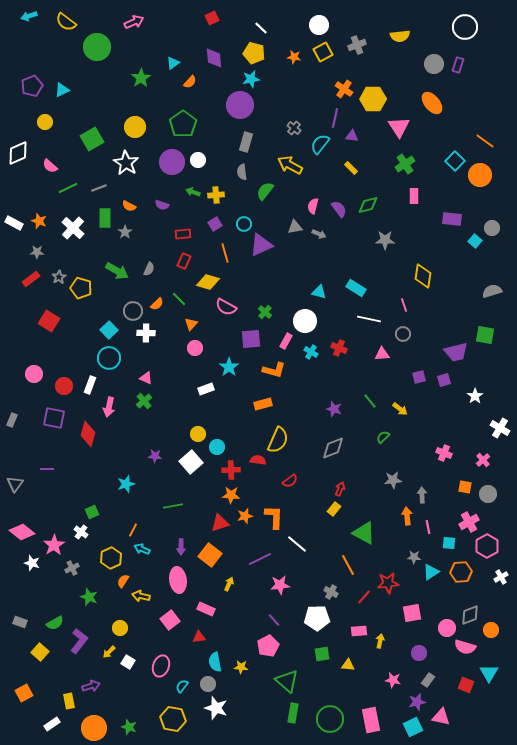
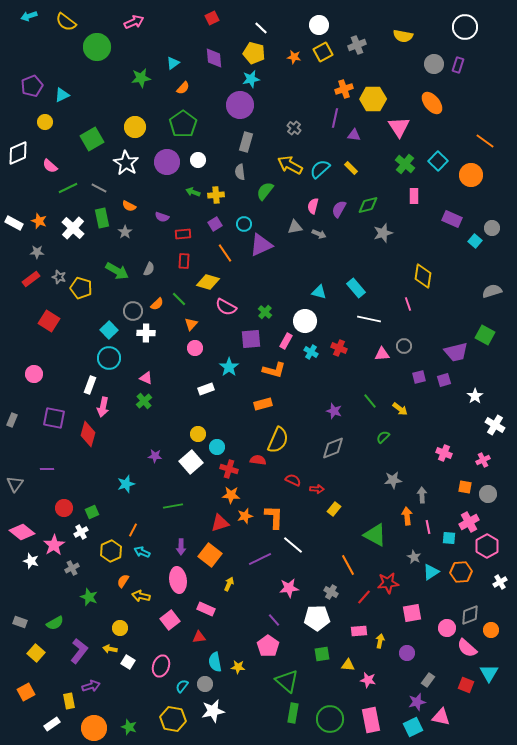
yellow semicircle at (400, 36): moved 3 px right; rotated 18 degrees clockwise
green star at (141, 78): rotated 24 degrees clockwise
orange semicircle at (190, 82): moved 7 px left, 6 px down
orange cross at (344, 89): rotated 36 degrees clockwise
cyan triangle at (62, 90): moved 5 px down
purple triangle at (352, 136): moved 2 px right, 1 px up
cyan semicircle at (320, 144): moved 25 px down; rotated 10 degrees clockwise
cyan square at (455, 161): moved 17 px left
purple circle at (172, 162): moved 5 px left
green cross at (405, 164): rotated 18 degrees counterclockwise
gray semicircle at (242, 172): moved 2 px left
orange circle at (480, 175): moved 9 px left
gray line at (99, 188): rotated 49 degrees clockwise
purple semicircle at (162, 205): moved 12 px down
purple semicircle at (339, 209): rotated 114 degrees counterclockwise
green rectangle at (105, 218): moved 3 px left; rotated 12 degrees counterclockwise
purple rectangle at (452, 219): rotated 18 degrees clockwise
gray star at (385, 240): moved 2 px left, 7 px up; rotated 18 degrees counterclockwise
orange line at (225, 253): rotated 18 degrees counterclockwise
red rectangle at (184, 261): rotated 21 degrees counterclockwise
gray star at (59, 277): rotated 24 degrees counterclockwise
cyan rectangle at (356, 288): rotated 18 degrees clockwise
pink line at (404, 305): moved 4 px right, 1 px up
gray circle at (403, 334): moved 1 px right, 12 px down
green square at (485, 335): rotated 18 degrees clockwise
red circle at (64, 386): moved 122 px down
pink arrow at (109, 407): moved 6 px left
purple star at (334, 409): moved 2 px down
white cross at (500, 428): moved 5 px left, 3 px up
pink cross at (483, 460): rotated 16 degrees clockwise
red cross at (231, 470): moved 2 px left, 1 px up; rotated 18 degrees clockwise
red semicircle at (290, 481): moved 3 px right, 1 px up; rotated 119 degrees counterclockwise
red arrow at (340, 489): moved 23 px left; rotated 72 degrees clockwise
white cross at (81, 532): rotated 24 degrees clockwise
green triangle at (364, 533): moved 11 px right, 2 px down
cyan square at (449, 543): moved 5 px up
white line at (297, 544): moved 4 px left, 1 px down
cyan arrow at (142, 549): moved 3 px down
gray star at (414, 557): rotated 24 degrees clockwise
yellow hexagon at (111, 558): moved 7 px up
white star at (32, 563): moved 1 px left, 2 px up
white cross at (501, 577): moved 1 px left, 5 px down
pink star at (280, 585): moved 9 px right, 3 px down
purple L-shape at (79, 641): moved 10 px down
pink pentagon at (268, 646): rotated 10 degrees counterclockwise
pink semicircle at (465, 647): moved 2 px right, 1 px down; rotated 25 degrees clockwise
yellow square at (40, 652): moved 4 px left, 1 px down
yellow arrow at (109, 652): moved 1 px right, 3 px up; rotated 56 degrees clockwise
purple circle at (419, 653): moved 12 px left
yellow star at (241, 667): moved 3 px left
pink star at (393, 680): moved 25 px left
gray circle at (208, 684): moved 3 px left
orange square at (24, 693): moved 2 px right, 1 px up
white star at (216, 708): moved 3 px left, 3 px down; rotated 30 degrees counterclockwise
